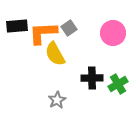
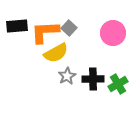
gray square: rotated 14 degrees counterclockwise
orange L-shape: moved 2 px right, 1 px up
yellow semicircle: moved 1 px right, 1 px up; rotated 90 degrees counterclockwise
black cross: moved 1 px right, 1 px down
gray star: moved 10 px right, 24 px up
